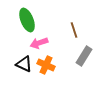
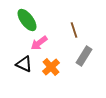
green ellipse: rotated 15 degrees counterclockwise
pink arrow: rotated 18 degrees counterclockwise
orange cross: moved 5 px right, 2 px down; rotated 24 degrees clockwise
